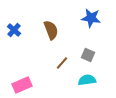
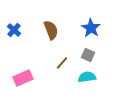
blue star: moved 10 px down; rotated 24 degrees clockwise
cyan semicircle: moved 3 px up
pink rectangle: moved 1 px right, 7 px up
